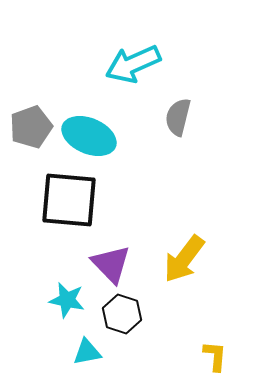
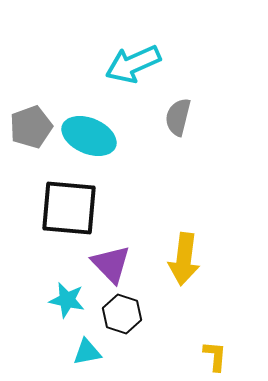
black square: moved 8 px down
yellow arrow: rotated 30 degrees counterclockwise
